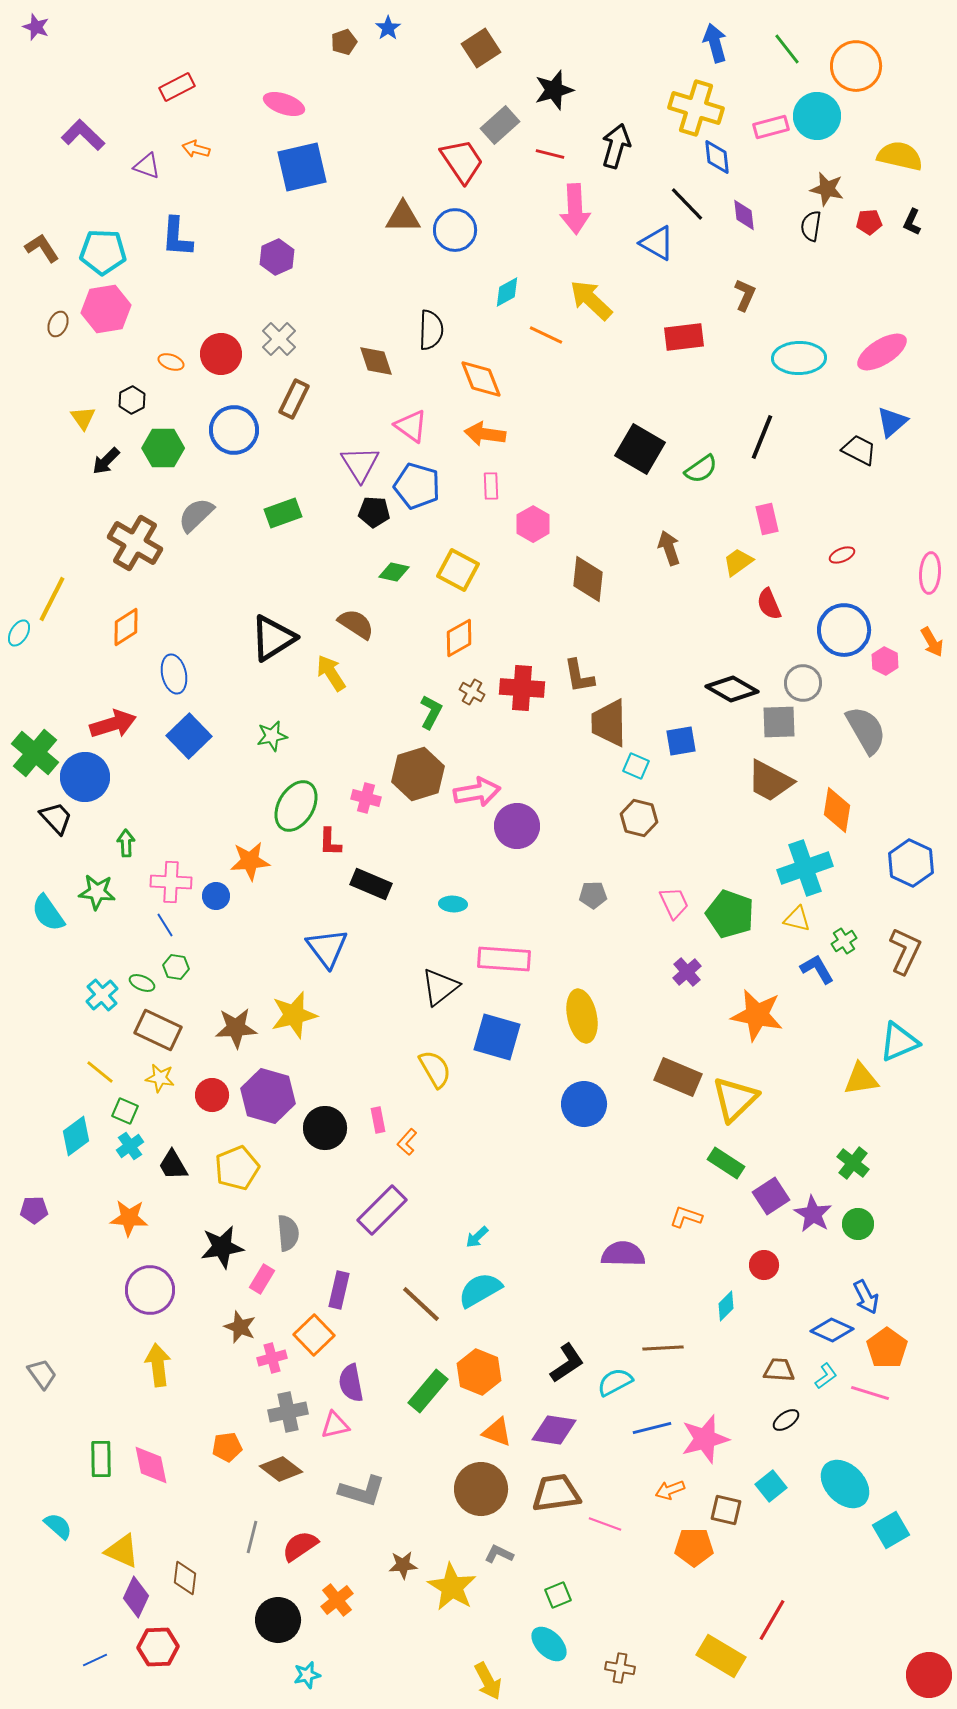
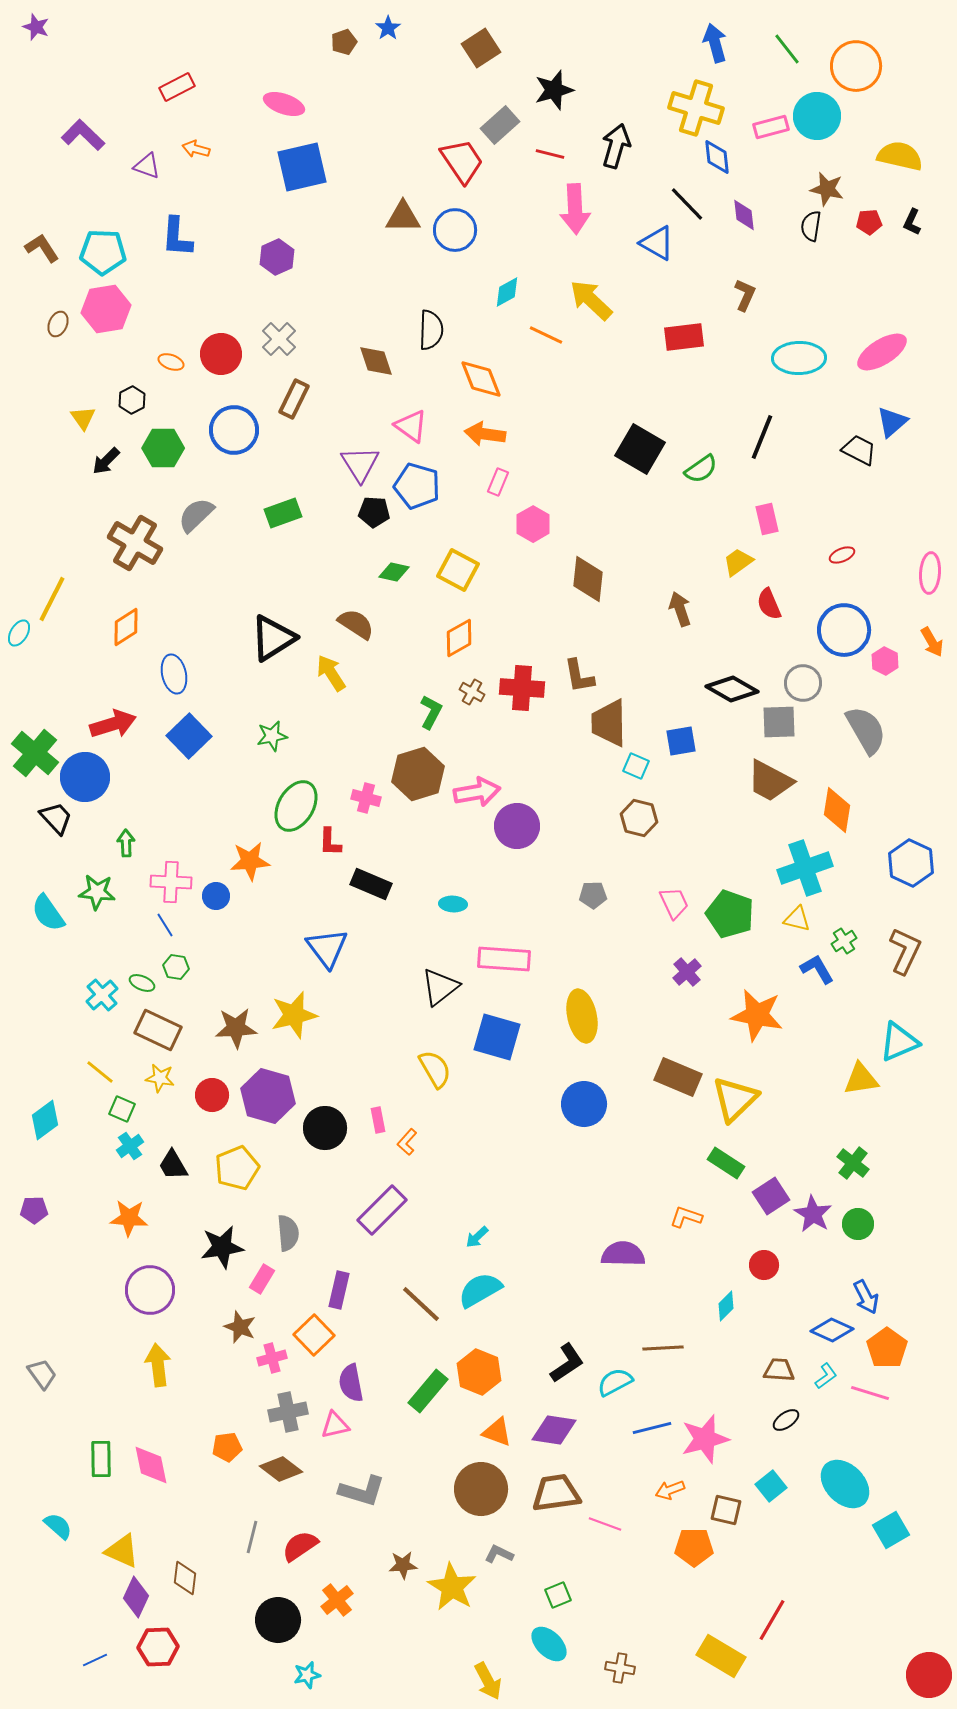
pink rectangle at (491, 486): moved 7 px right, 4 px up; rotated 24 degrees clockwise
brown arrow at (669, 548): moved 11 px right, 61 px down
green square at (125, 1111): moved 3 px left, 2 px up
cyan diamond at (76, 1136): moved 31 px left, 16 px up
